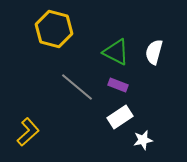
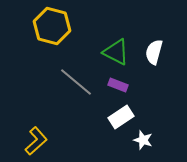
yellow hexagon: moved 2 px left, 3 px up
gray line: moved 1 px left, 5 px up
white rectangle: moved 1 px right
yellow L-shape: moved 8 px right, 9 px down
white star: rotated 30 degrees clockwise
